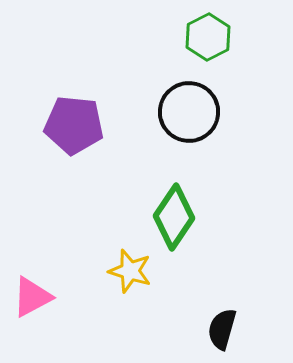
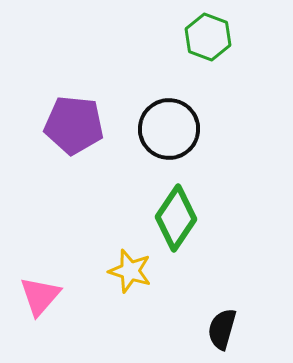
green hexagon: rotated 12 degrees counterclockwise
black circle: moved 20 px left, 17 px down
green diamond: moved 2 px right, 1 px down
pink triangle: moved 8 px right, 1 px up; rotated 21 degrees counterclockwise
